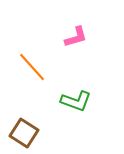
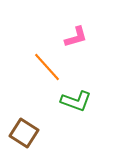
orange line: moved 15 px right
